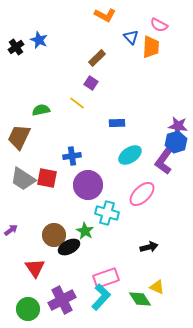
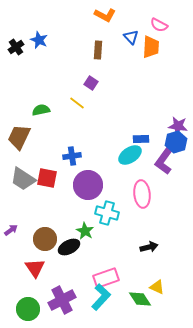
brown rectangle: moved 1 px right, 8 px up; rotated 42 degrees counterclockwise
blue rectangle: moved 24 px right, 16 px down
pink ellipse: rotated 52 degrees counterclockwise
brown circle: moved 9 px left, 4 px down
